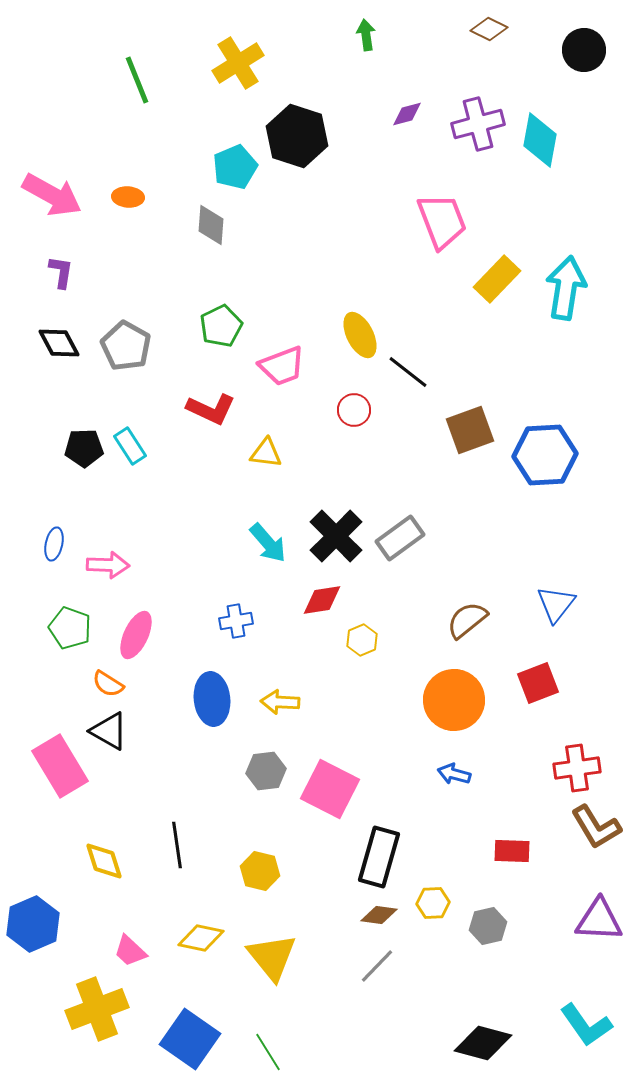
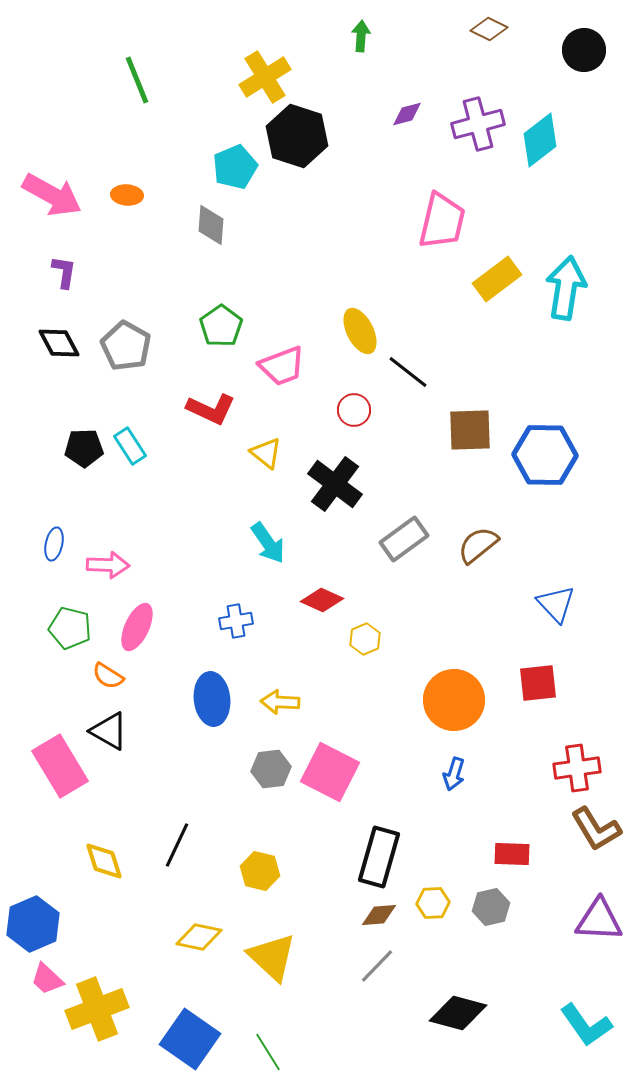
green arrow at (366, 35): moved 5 px left, 1 px down; rotated 12 degrees clockwise
yellow cross at (238, 63): moved 27 px right, 14 px down
cyan diamond at (540, 140): rotated 42 degrees clockwise
orange ellipse at (128, 197): moved 1 px left, 2 px up
pink trapezoid at (442, 221): rotated 34 degrees clockwise
purple L-shape at (61, 272): moved 3 px right
yellow rectangle at (497, 279): rotated 9 degrees clockwise
green pentagon at (221, 326): rotated 9 degrees counterclockwise
yellow ellipse at (360, 335): moved 4 px up
brown square at (470, 430): rotated 18 degrees clockwise
yellow triangle at (266, 453): rotated 32 degrees clockwise
blue hexagon at (545, 455): rotated 4 degrees clockwise
black cross at (336, 536): moved 1 px left, 52 px up; rotated 8 degrees counterclockwise
gray rectangle at (400, 538): moved 4 px right, 1 px down
cyan arrow at (268, 543): rotated 6 degrees clockwise
red diamond at (322, 600): rotated 33 degrees clockwise
blue triangle at (556, 604): rotated 21 degrees counterclockwise
brown semicircle at (467, 620): moved 11 px right, 75 px up
green pentagon at (70, 628): rotated 6 degrees counterclockwise
pink ellipse at (136, 635): moved 1 px right, 8 px up
yellow hexagon at (362, 640): moved 3 px right, 1 px up
red square at (538, 683): rotated 15 degrees clockwise
orange semicircle at (108, 684): moved 8 px up
gray hexagon at (266, 771): moved 5 px right, 2 px up
blue arrow at (454, 774): rotated 88 degrees counterclockwise
pink square at (330, 789): moved 17 px up
brown L-shape at (596, 827): moved 2 px down
black line at (177, 845): rotated 33 degrees clockwise
red rectangle at (512, 851): moved 3 px down
brown diamond at (379, 915): rotated 12 degrees counterclockwise
gray hexagon at (488, 926): moved 3 px right, 19 px up
yellow diamond at (201, 938): moved 2 px left, 1 px up
pink trapezoid at (130, 951): moved 83 px left, 28 px down
yellow triangle at (272, 957): rotated 8 degrees counterclockwise
black diamond at (483, 1043): moved 25 px left, 30 px up
